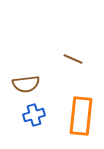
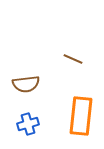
blue cross: moved 6 px left, 9 px down
